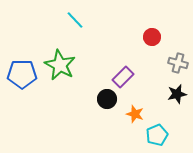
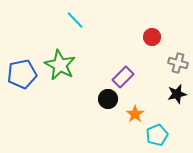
blue pentagon: rotated 12 degrees counterclockwise
black circle: moved 1 px right
orange star: rotated 18 degrees clockwise
